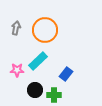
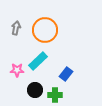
green cross: moved 1 px right
